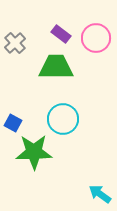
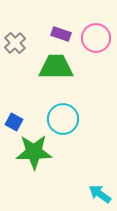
purple rectangle: rotated 18 degrees counterclockwise
blue square: moved 1 px right, 1 px up
